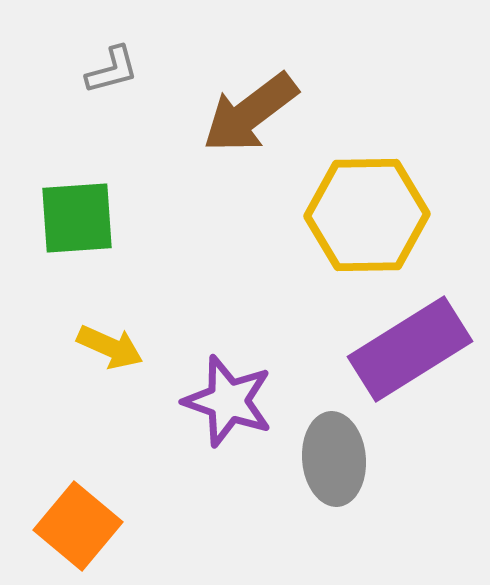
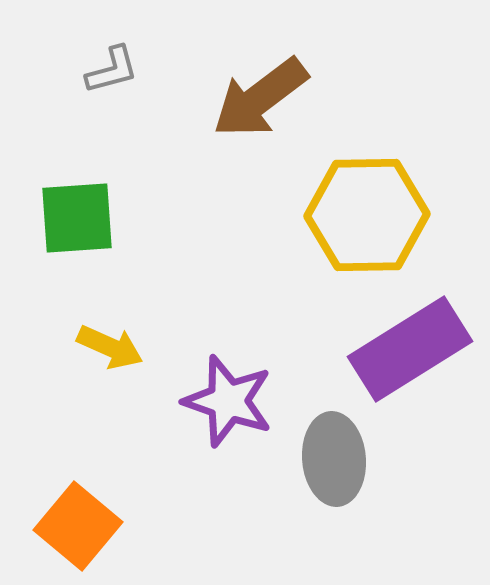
brown arrow: moved 10 px right, 15 px up
